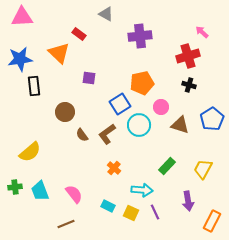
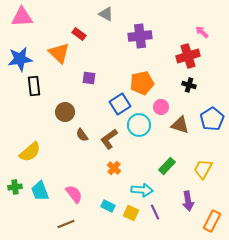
brown L-shape: moved 2 px right, 5 px down
